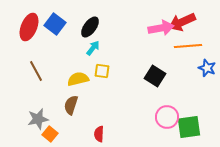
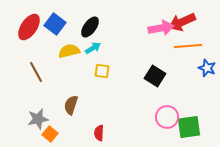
red ellipse: rotated 12 degrees clockwise
cyan arrow: rotated 21 degrees clockwise
brown line: moved 1 px down
yellow semicircle: moved 9 px left, 28 px up
red semicircle: moved 1 px up
